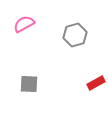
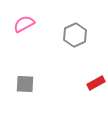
gray hexagon: rotated 10 degrees counterclockwise
gray square: moved 4 px left
